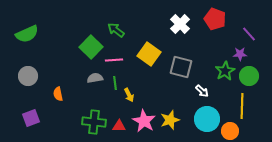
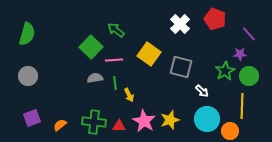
green semicircle: rotated 50 degrees counterclockwise
orange semicircle: moved 2 px right, 31 px down; rotated 64 degrees clockwise
purple square: moved 1 px right
